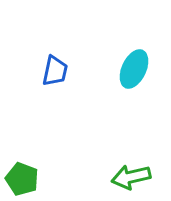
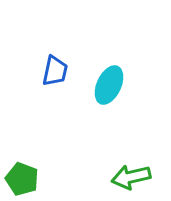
cyan ellipse: moved 25 px left, 16 px down
